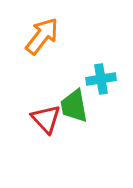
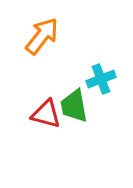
cyan cross: rotated 12 degrees counterclockwise
red triangle: moved 5 px up; rotated 32 degrees counterclockwise
